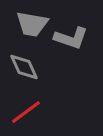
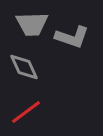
gray trapezoid: rotated 12 degrees counterclockwise
gray L-shape: moved 1 px right, 1 px up
